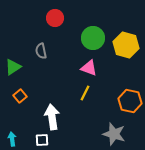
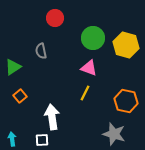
orange hexagon: moved 4 px left
